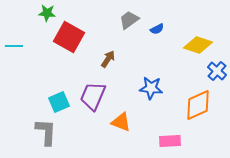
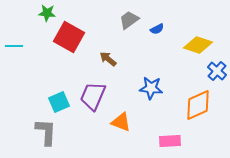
brown arrow: rotated 84 degrees counterclockwise
